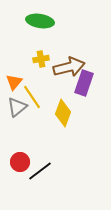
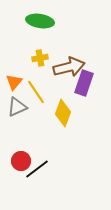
yellow cross: moved 1 px left, 1 px up
yellow line: moved 4 px right, 5 px up
gray triangle: rotated 15 degrees clockwise
red circle: moved 1 px right, 1 px up
black line: moved 3 px left, 2 px up
